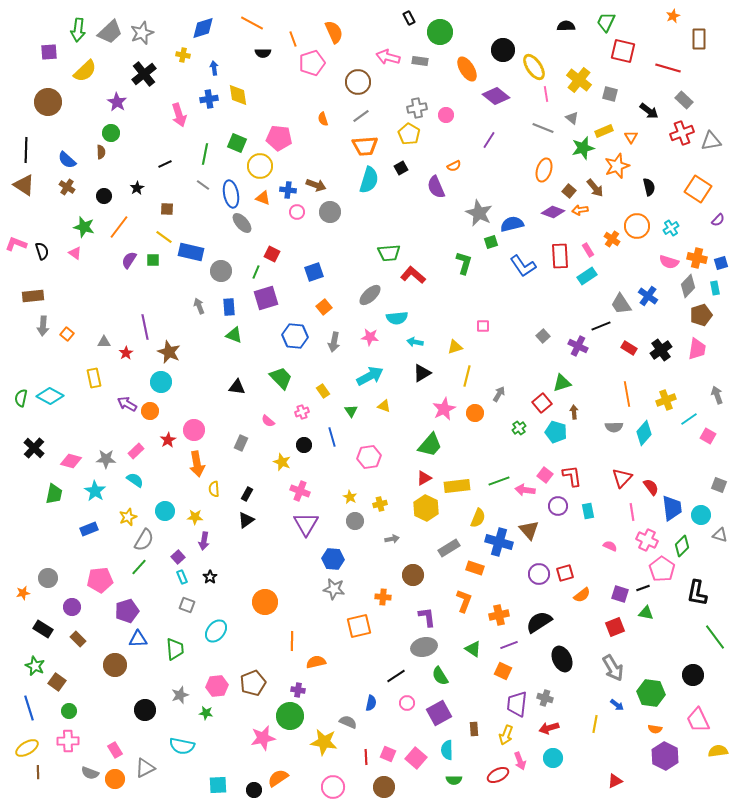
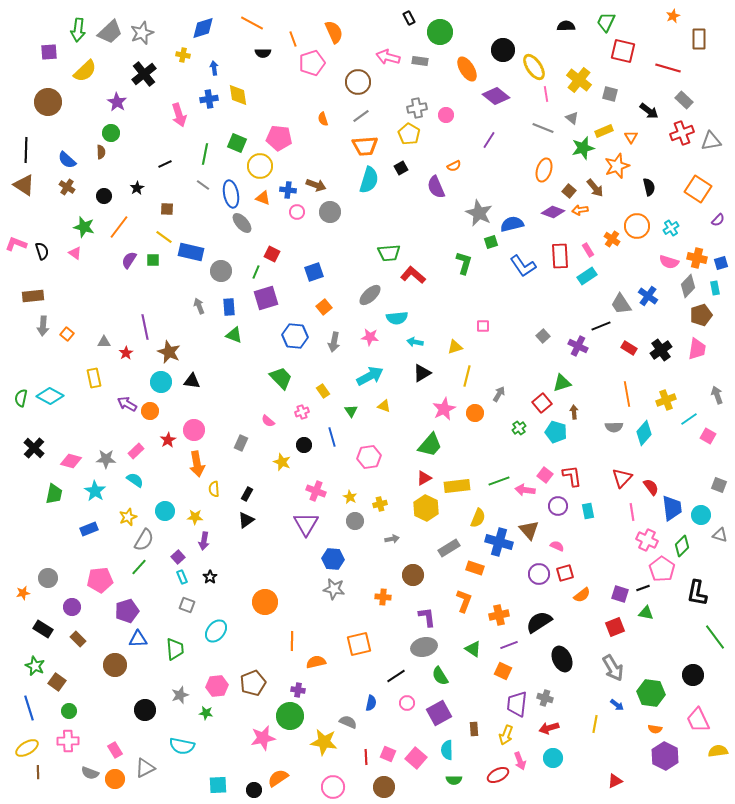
black triangle at (237, 387): moved 45 px left, 6 px up
pink cross at (300, 491): moved 16 px right
pink semicircle at (610, 546): moved 53 px left
orange square at (359, 626): moved 18 px down
